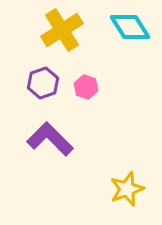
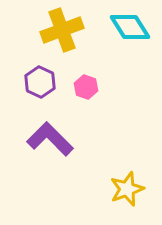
yellow cross: rotated 12 degrees clockwise
purple hexagon: moved 3 px left, 1 px up; rotated 16 degrees counterclockwise
